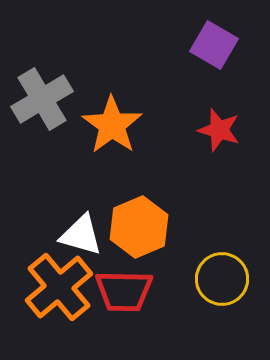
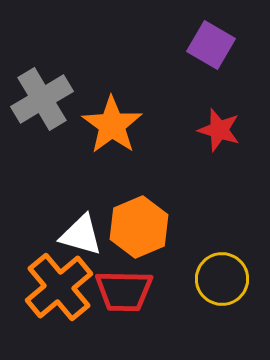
purple square: moved 3 px left
